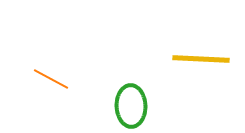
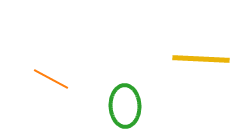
green ellipse: moved 6 px left
